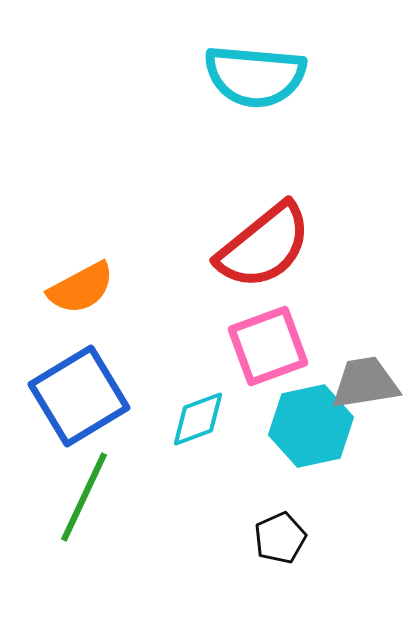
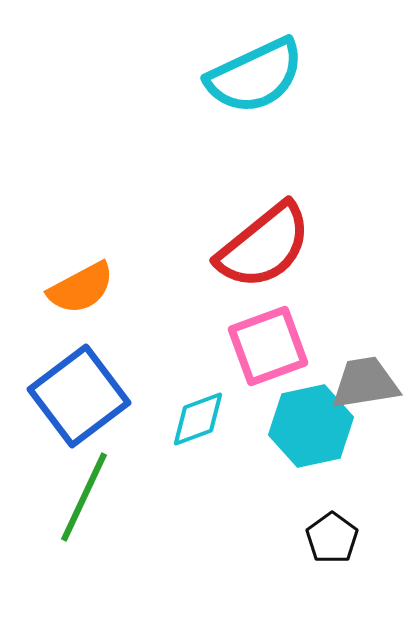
cyan semicircle: rotated 30 degrees counterclockwise
blue square: rotated 6 degrees counterclockwise
black pentagon: moved 52 px right; rotated 12 degrees counterclockwise
